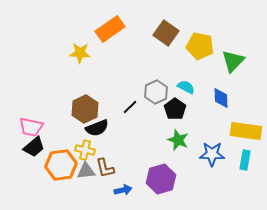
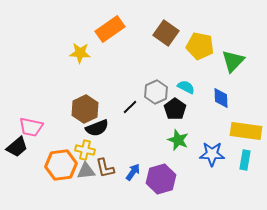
black trapezoid: moved 17 px left
blue arrow: moved 10 px right, 18 px up; rotated 42 degrees counterclockwise
